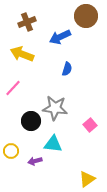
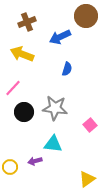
black circle: moved 7 px left, 9 px up
yellow circle: moved 1 px left, 16 px down
